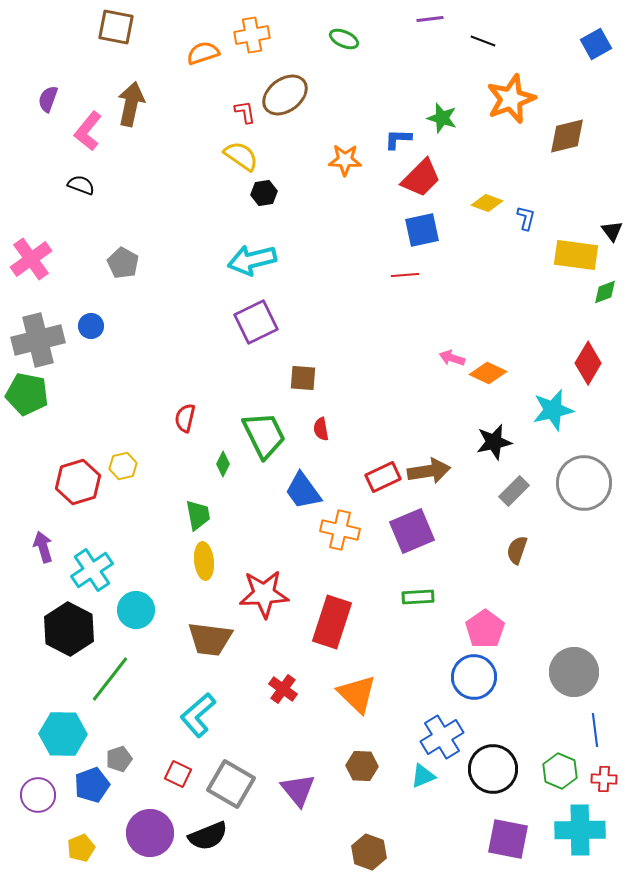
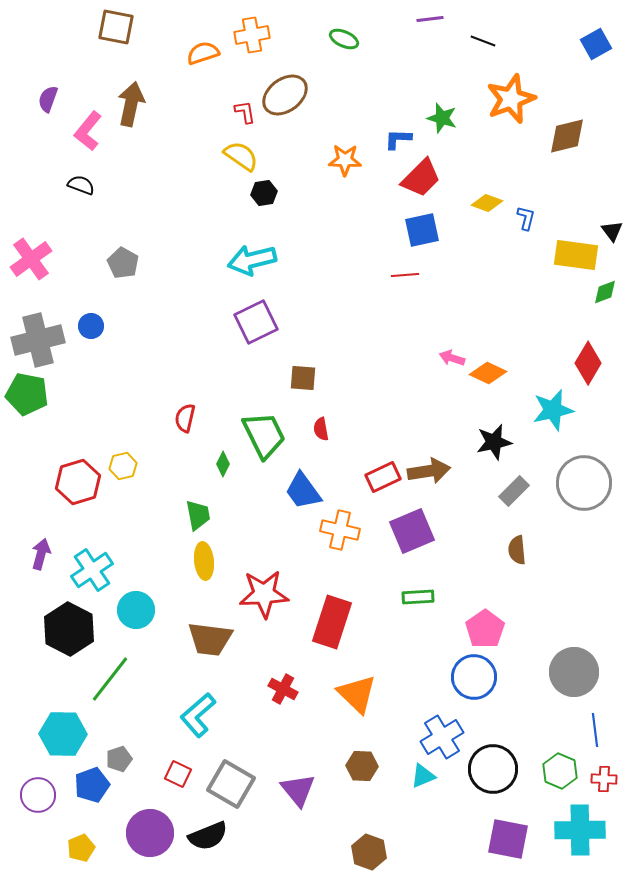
purple arrow at (43, 547): moved 2 px left, 7 px down; rotated 32 degrees clockwise
brown semicircle at (517, 550): rotated 24 degrees counterclockwise
red cross at (283, 689): rotated 8 degrees counterclockwise
